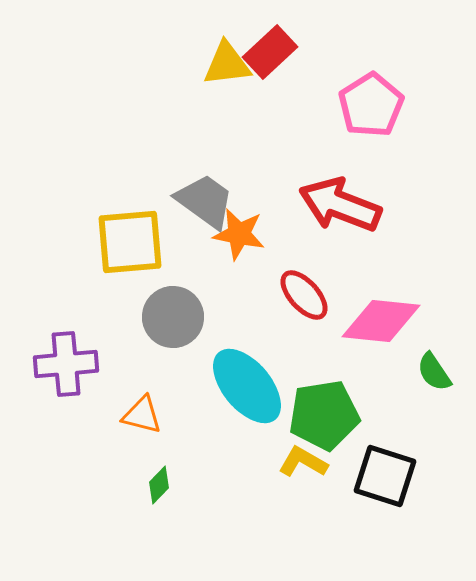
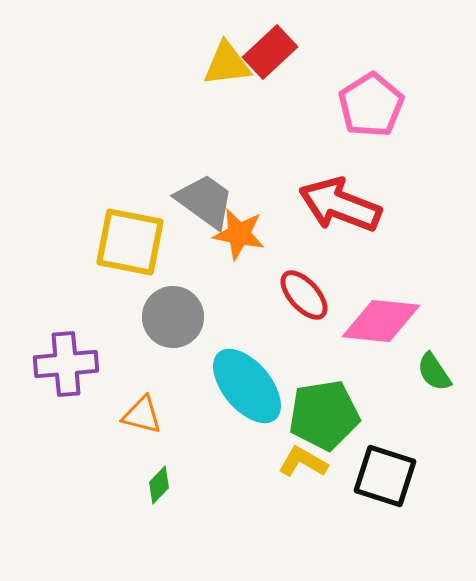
yellow square: rotated 16 degrees clockwise
